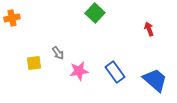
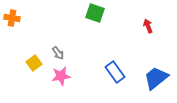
green square: rotated 24 degrees counterclockwise
orange cross: rotated 21 degrees clockwise
red arrow: moved 1 px left, 3 px up
yellow square: rotated 28 degrees counterclockwise
pink star: moved 18 px left, 5 px down
blue trapezoid: moved 1 px right, 2 px up; rotated 80 degrees counterclockwise
